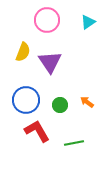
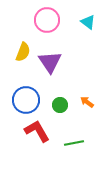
cyan triangle: rotated 49 degrees counterclockwise
